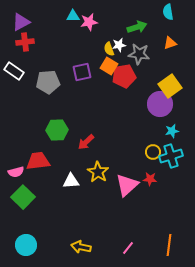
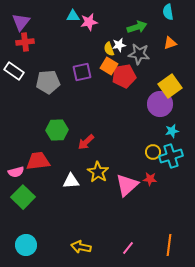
purple triangle: rotated 24 degrees counterclockwise
